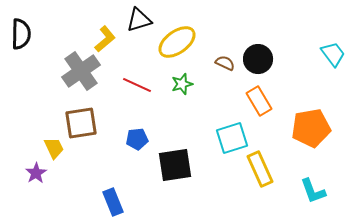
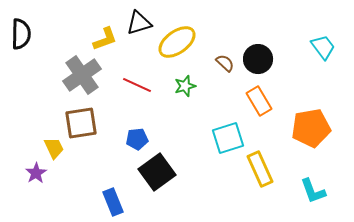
black triangle: moved 3 px down
yellow L-shape: rotated 20 degrees clockwise
cyan trapezoid: moved 10 px left, 7 px up
brown semicircle: rotated 18 degrees clockwise
gray cross: moved 1 px right, 4 px down
green star: moved 3 px right, 2 px down
cyan square: moved 4 px left
black square: moved 18 px left, 7 px down; rotated 27 degrees counterclockwise
